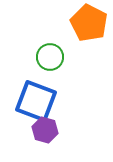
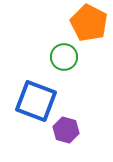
green circle: moved 14 px right
purple hexagon: moved 21 px right
